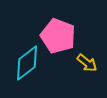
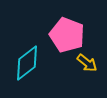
pink pentagon: moved 9 px right, 1 px up
